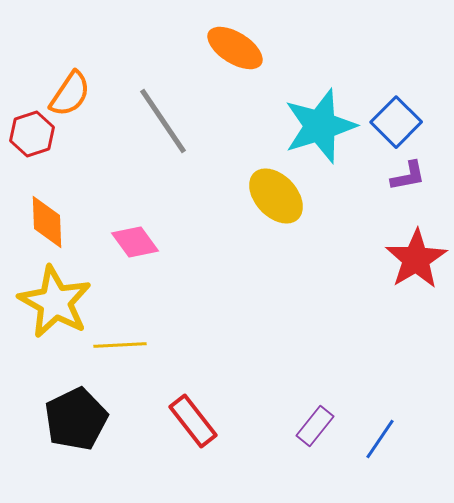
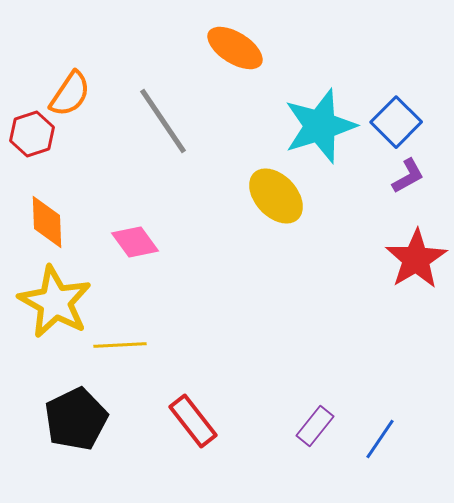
purple L-shape: rotated 18 degrees counterclockwise
